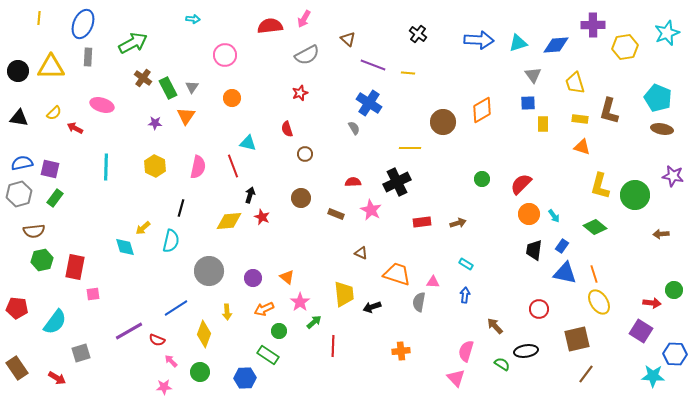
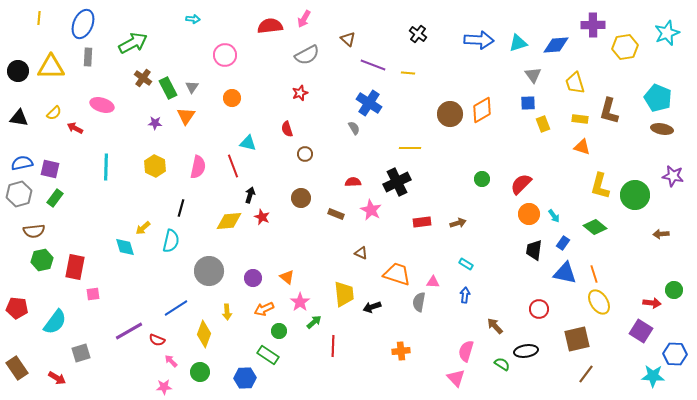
brown circle at (443, 122): moved 7 px right, 8 px up
yellow rectangle at (543, 124): rotated 21 degrees counterclockwise
blue rectangle at (562, 246): moved 1 px right, 3 px up
